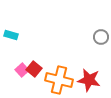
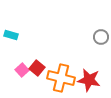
red square: moved 3 px right, 1 px up
orange cross: moved 2 px right, 2 px up
